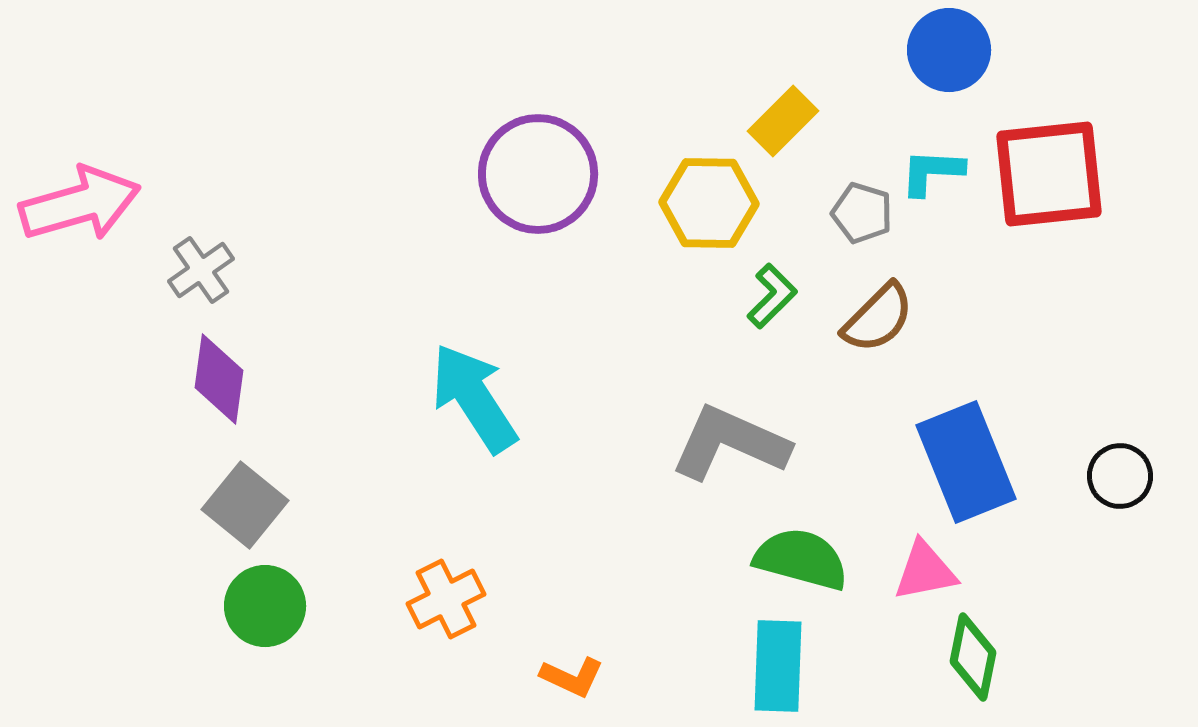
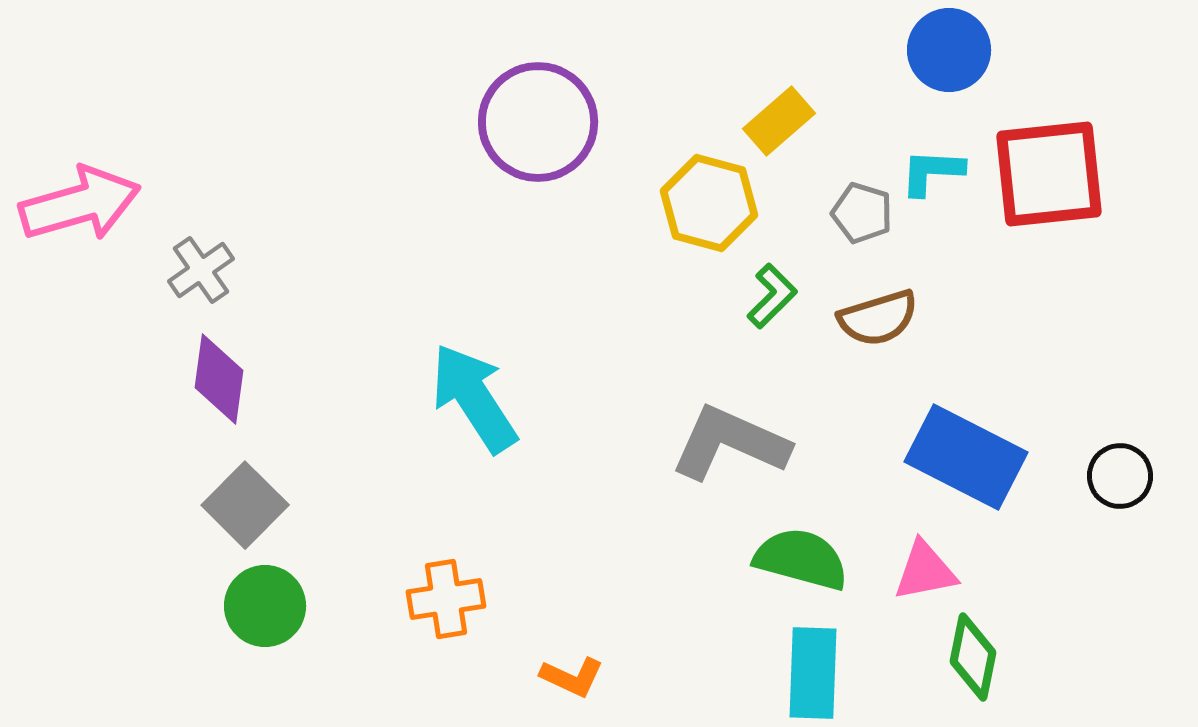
yellow rectangle: moved 4 px left; rotated 4 degrees clockwise
purple circle: moved 52 px up
yellow hexagon: rotated 14 degrees clockwise
brown semicircle: rotated 28 degrees clockwise
blue rectangle: moved 5 px up; rotated 41 degrees counterclockwise
gray square: rotated 6 degrees clockwise
orange cross: rotated 18 degrees clockwise
cyan rectangle: moved 35 px right, 7 px down
